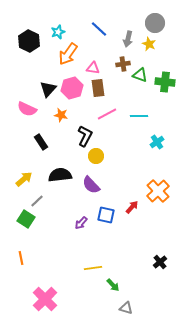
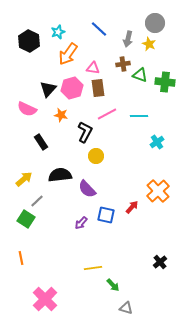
black L-shape: moved 4 px up
purple semicircle: moved 4 px left, 4 px down
